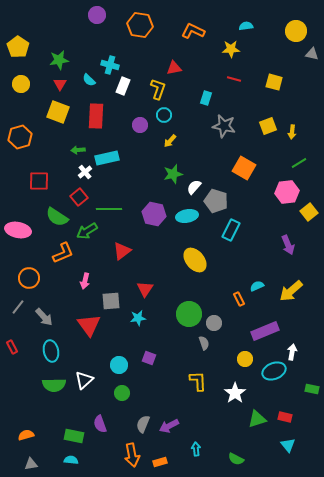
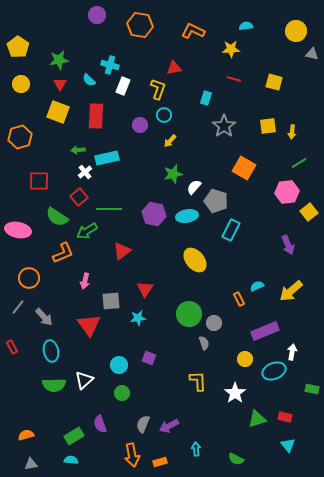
gray star at (224, 126): rotated 25 degrees clockwise
yellow square at (268, 126): rotated 12 degrees clockwise
green rectangle at (74, 436): rotated 42 degrees counterclockwise
